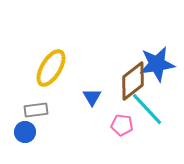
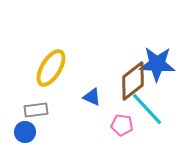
blue star: rotated 12 degrees clockwise
blue triangle: rotated 36 degrees counterclockwise
